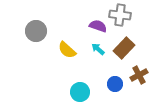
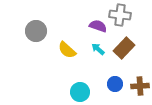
brown cross: moved 1 px right, 11 px down; rotated 24 degrees clockwise
